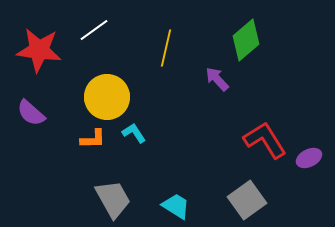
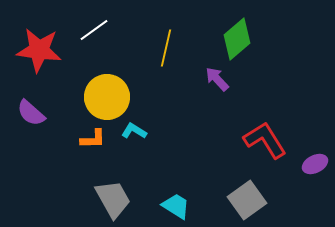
green diamond: moved 9 px left, 1 px up
cyan L-shape: moved 2 px up; rotated 25 degrees counterclockwise
purple ellipse: moved 6 px right, 6 px down
